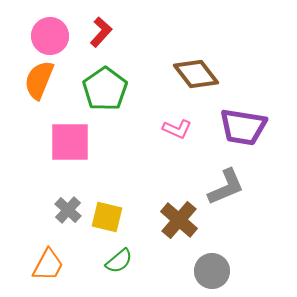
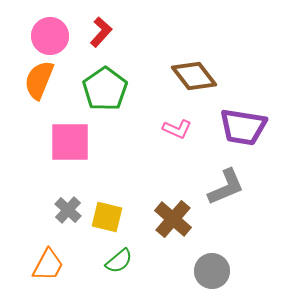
brown diamond: moved 2 px left, 2 px down
brown cross: moved 6 px left, 1 px up
